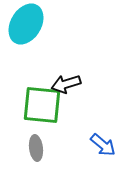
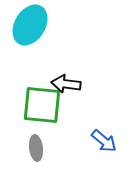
cyan ellipse: moved 4 px right, 1 px down
black arrow: rotated 24 degrees clockwise
blue arrow: moved 1 px right, 4 px up
